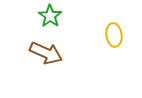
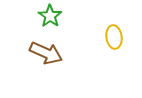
yellow ellipse: moved 2 px down
